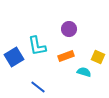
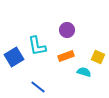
purple circle: moved 2 px left, 1 px down
